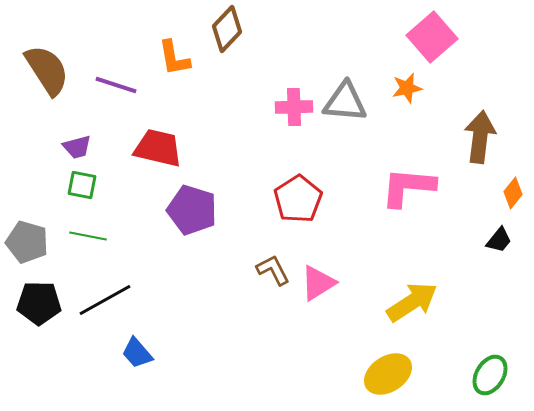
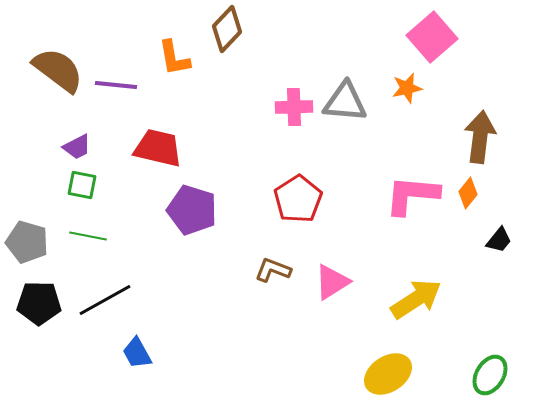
brown semicircle: moved 11 px right; rotated 20 degrees counterclockwise
purple line: rotated 12 degrees counterclockwise
purple trapezoid: rotated 12 degrees counterclockwise
pink L-shape: moved 4 px right, 8 px down
orange diamond: moved 45 px left
brown L-shape: rotated 42 degrees counterclockwise
pink triangle: moved 14 px right, 1 px up
yellow arrow: moved 4 px right, 3 px up
blue trapezoid: rotated 12 degrees clockwise
